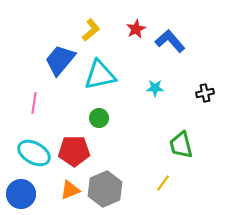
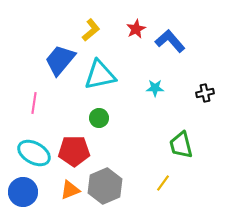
gray hexagon: moved 3 px up
blue circle: moved 2 px right, 2 px up
